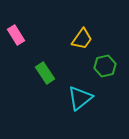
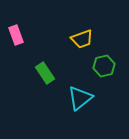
pink rectangle: rotated 12 degrees clockwise
yellow trapezoid: rotated 35 degrees clockwise
green hexagon: moved 1 px left
